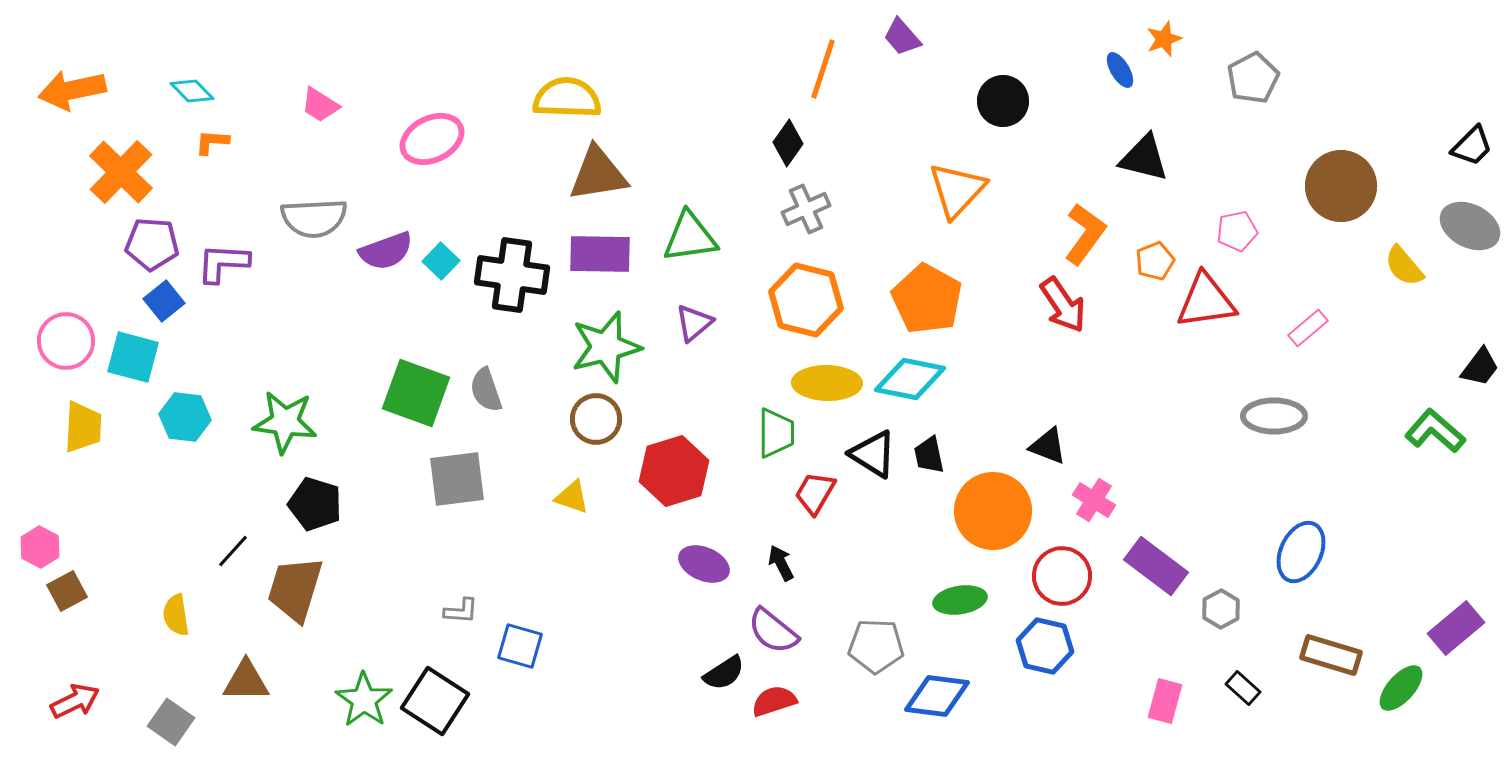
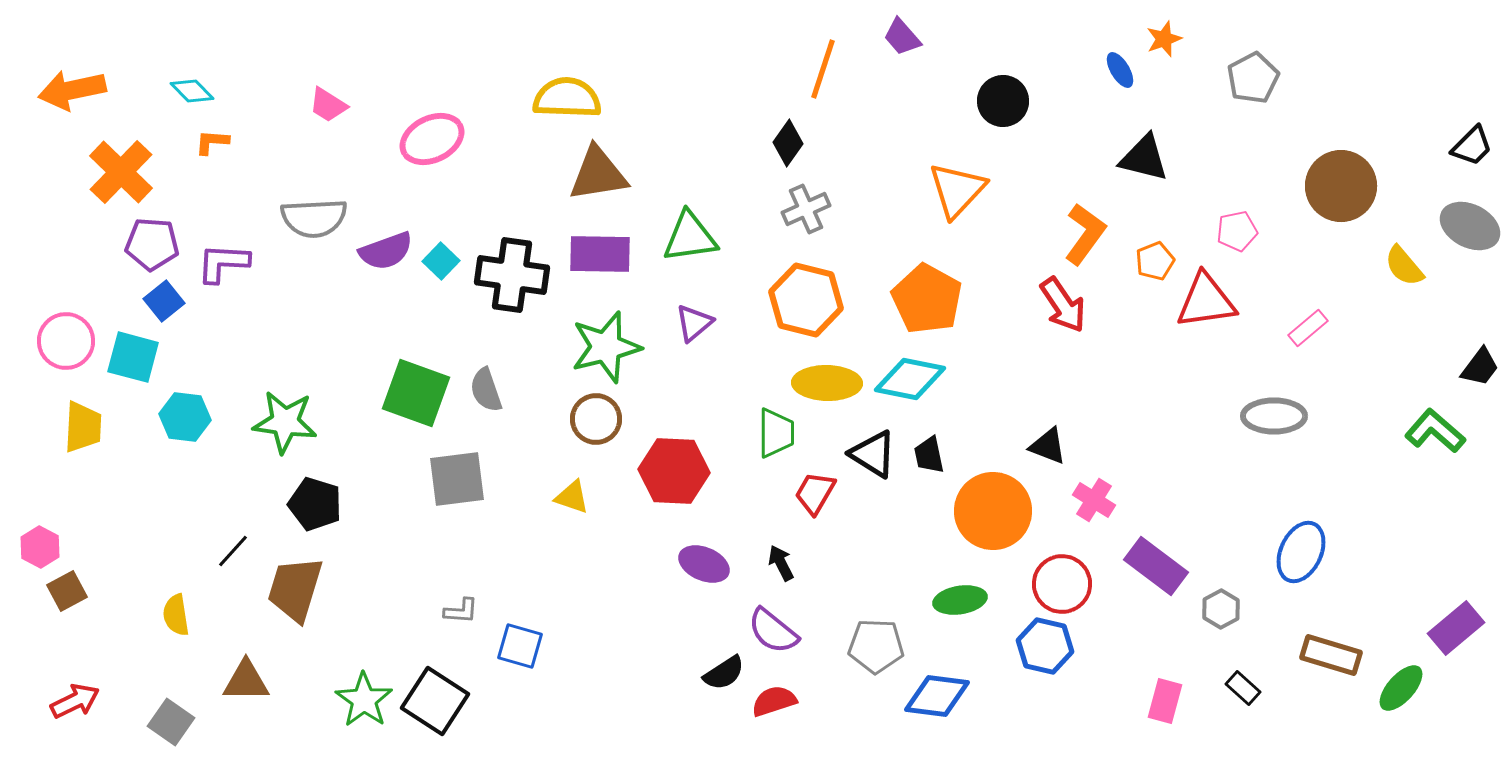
pink trapezoid at (320, 105): moved 8 px right
red hexagon at (674, 471): rotated 20 degrees clockwise
red circle at (1062, 576): moved 8 px down
